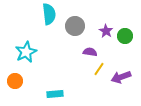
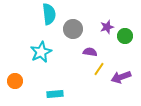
gray circle: moved 2 px left, 3 px down
purple star: moved 1 px right, 4 px up; rotated 24 degrees clockwise
cyan star: moved 15 px right
